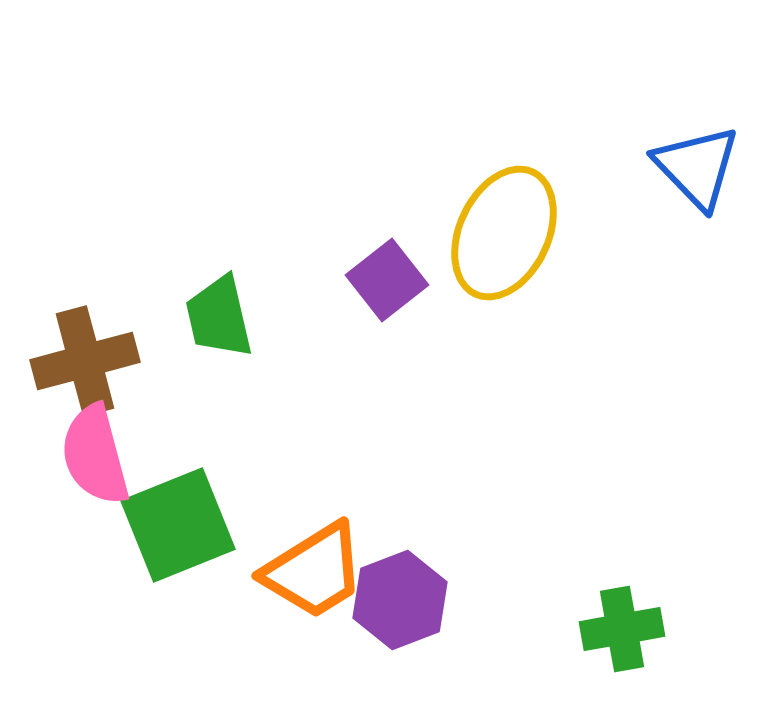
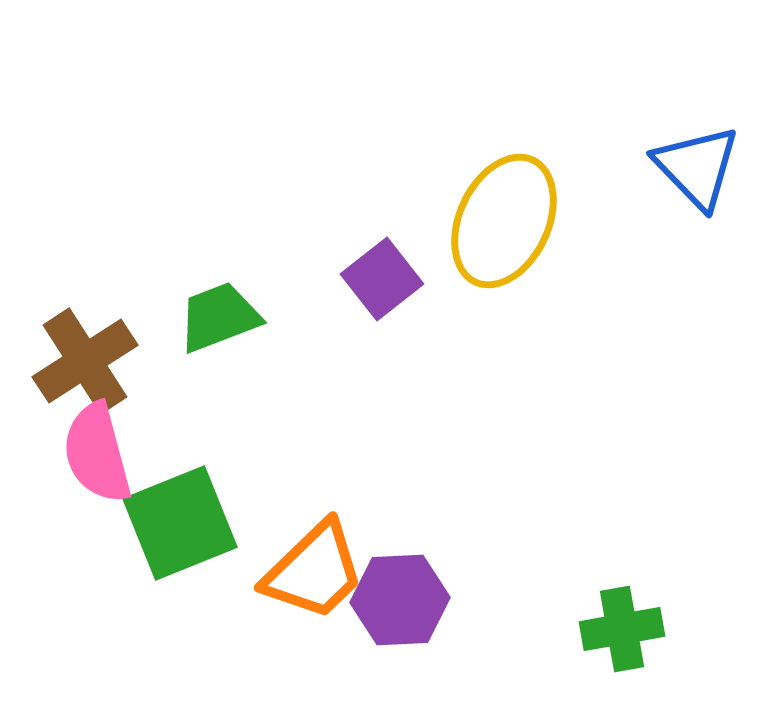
yellow ellipse: moved 12 px up
purple square: moved 5 px left, 1 px up
green trapezoid: rotated 82 degrees clockwise
brown cross: rotated 18 degrees counterclockwise
pink semicircle: moved 2 px right, 2 px up
green square: moved 2 px right, 2 px up
orange trapezoid: rotated 12 degrees counterclockwise
purple hexagon: rotated 18 degrees clockwise
